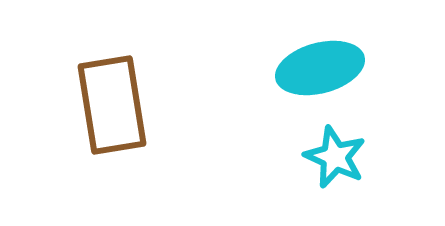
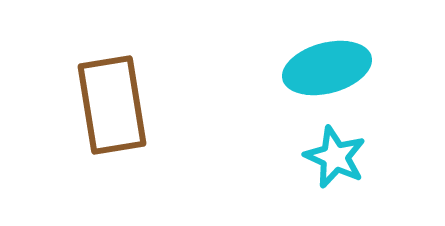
cyan ellipse: moved 7 px right
